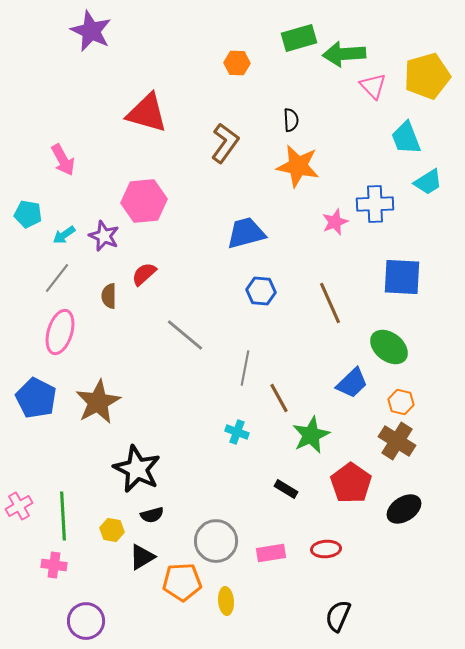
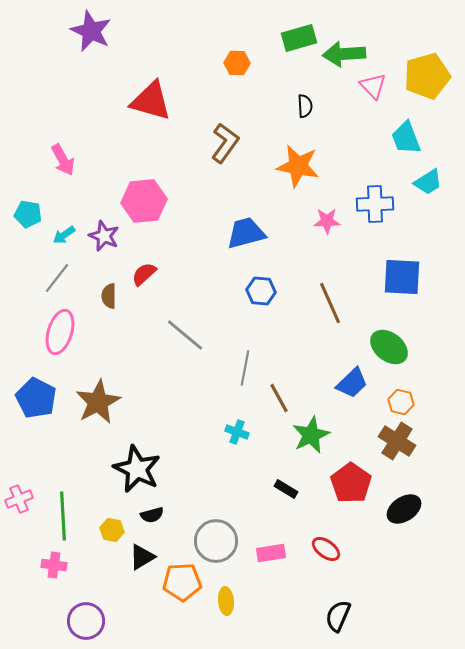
red triangle at (147, 113): moved 4 px right, 12 px up
black semicircle at (291, 120): moved 14 px right, 14 px up
pink star at (335, 222): moved 8 px left, 1 px up; rotated 20 degrees clockwise
pink cross at (19, 506): moved 7 px up; rotated 8 degrees clockwise
red ellipse at (326, 549): rotated 40 degrees clockwise
